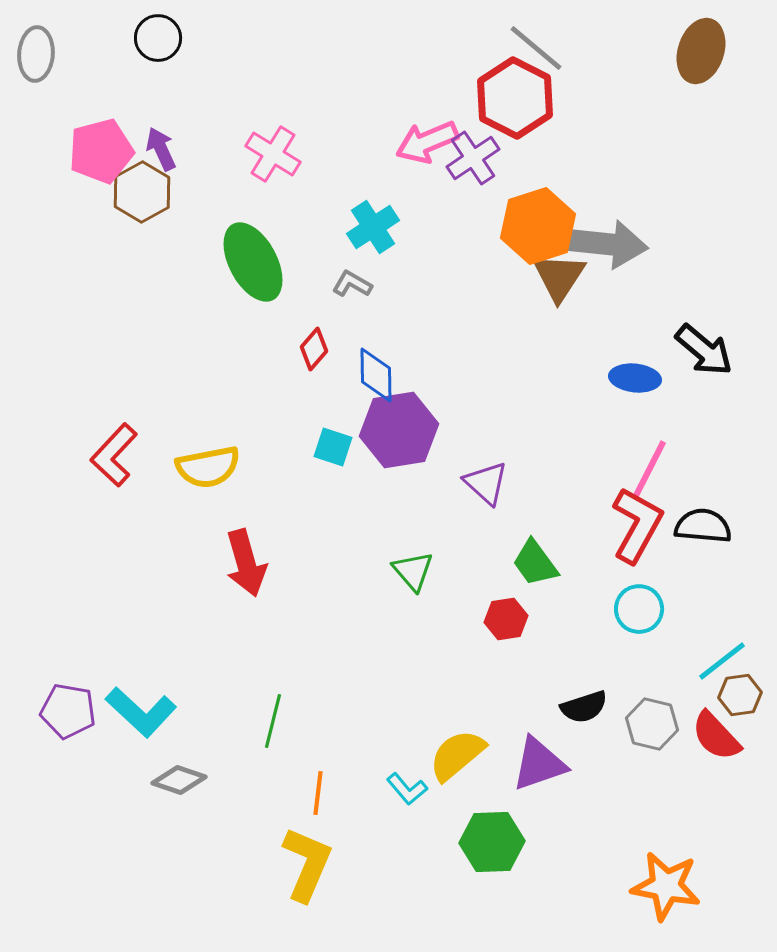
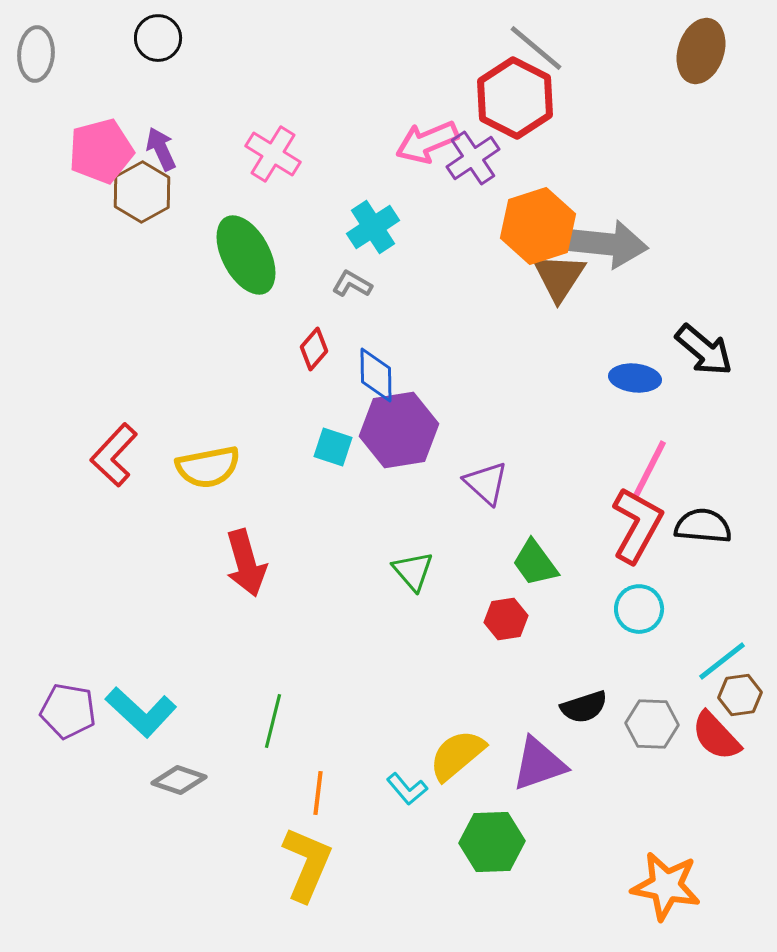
green ellipse at (253, 262): moved 7 px left, 7 px up
gray hexagon at (652, 724): rotated 12 degrees counterclockwise
